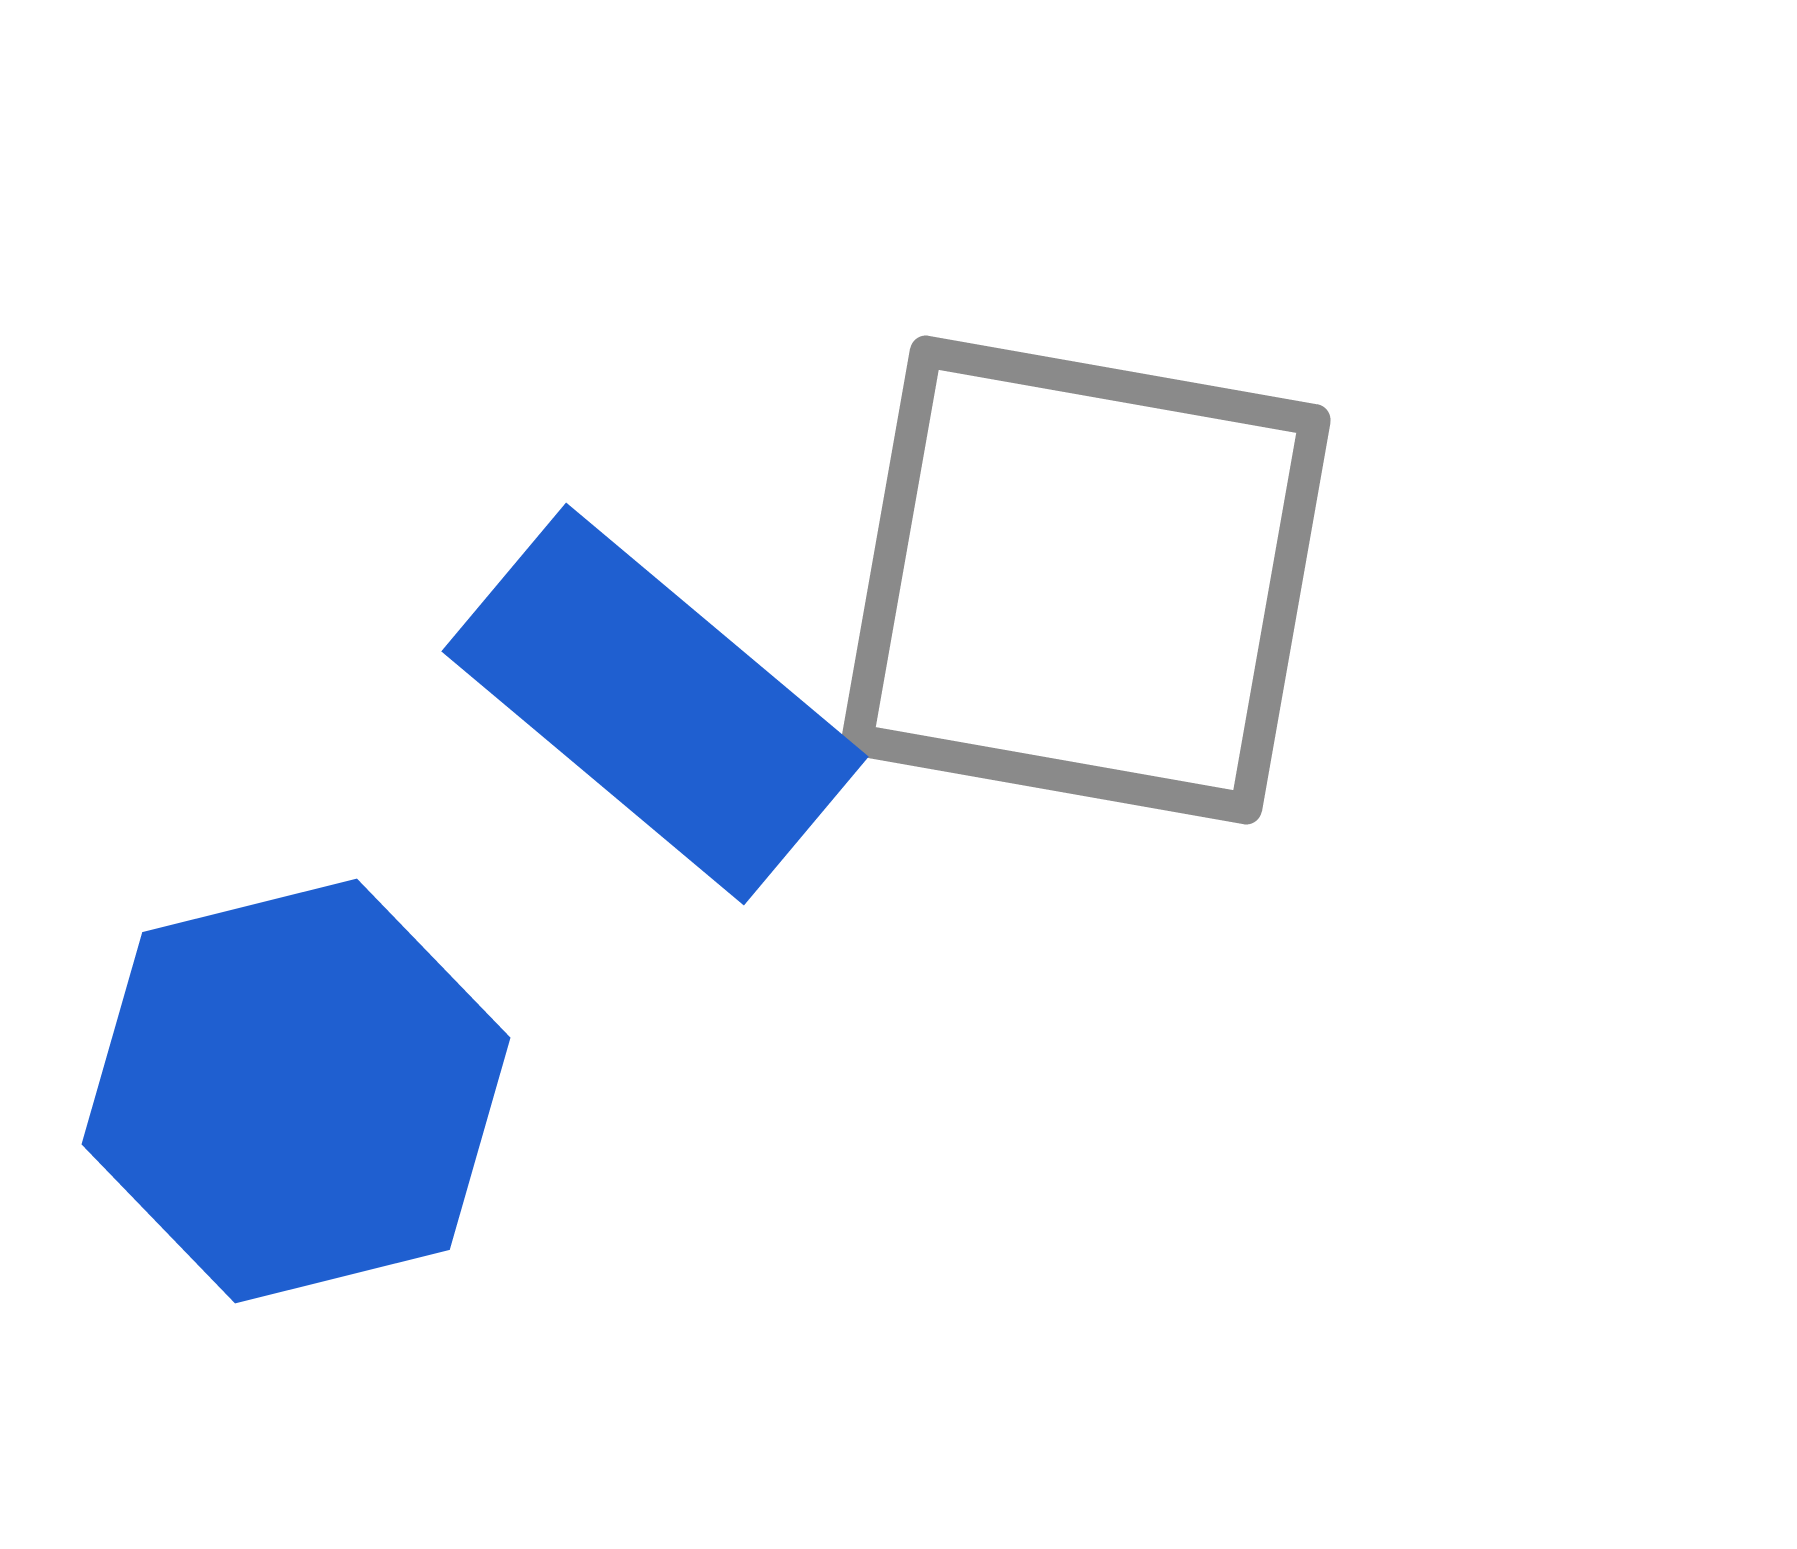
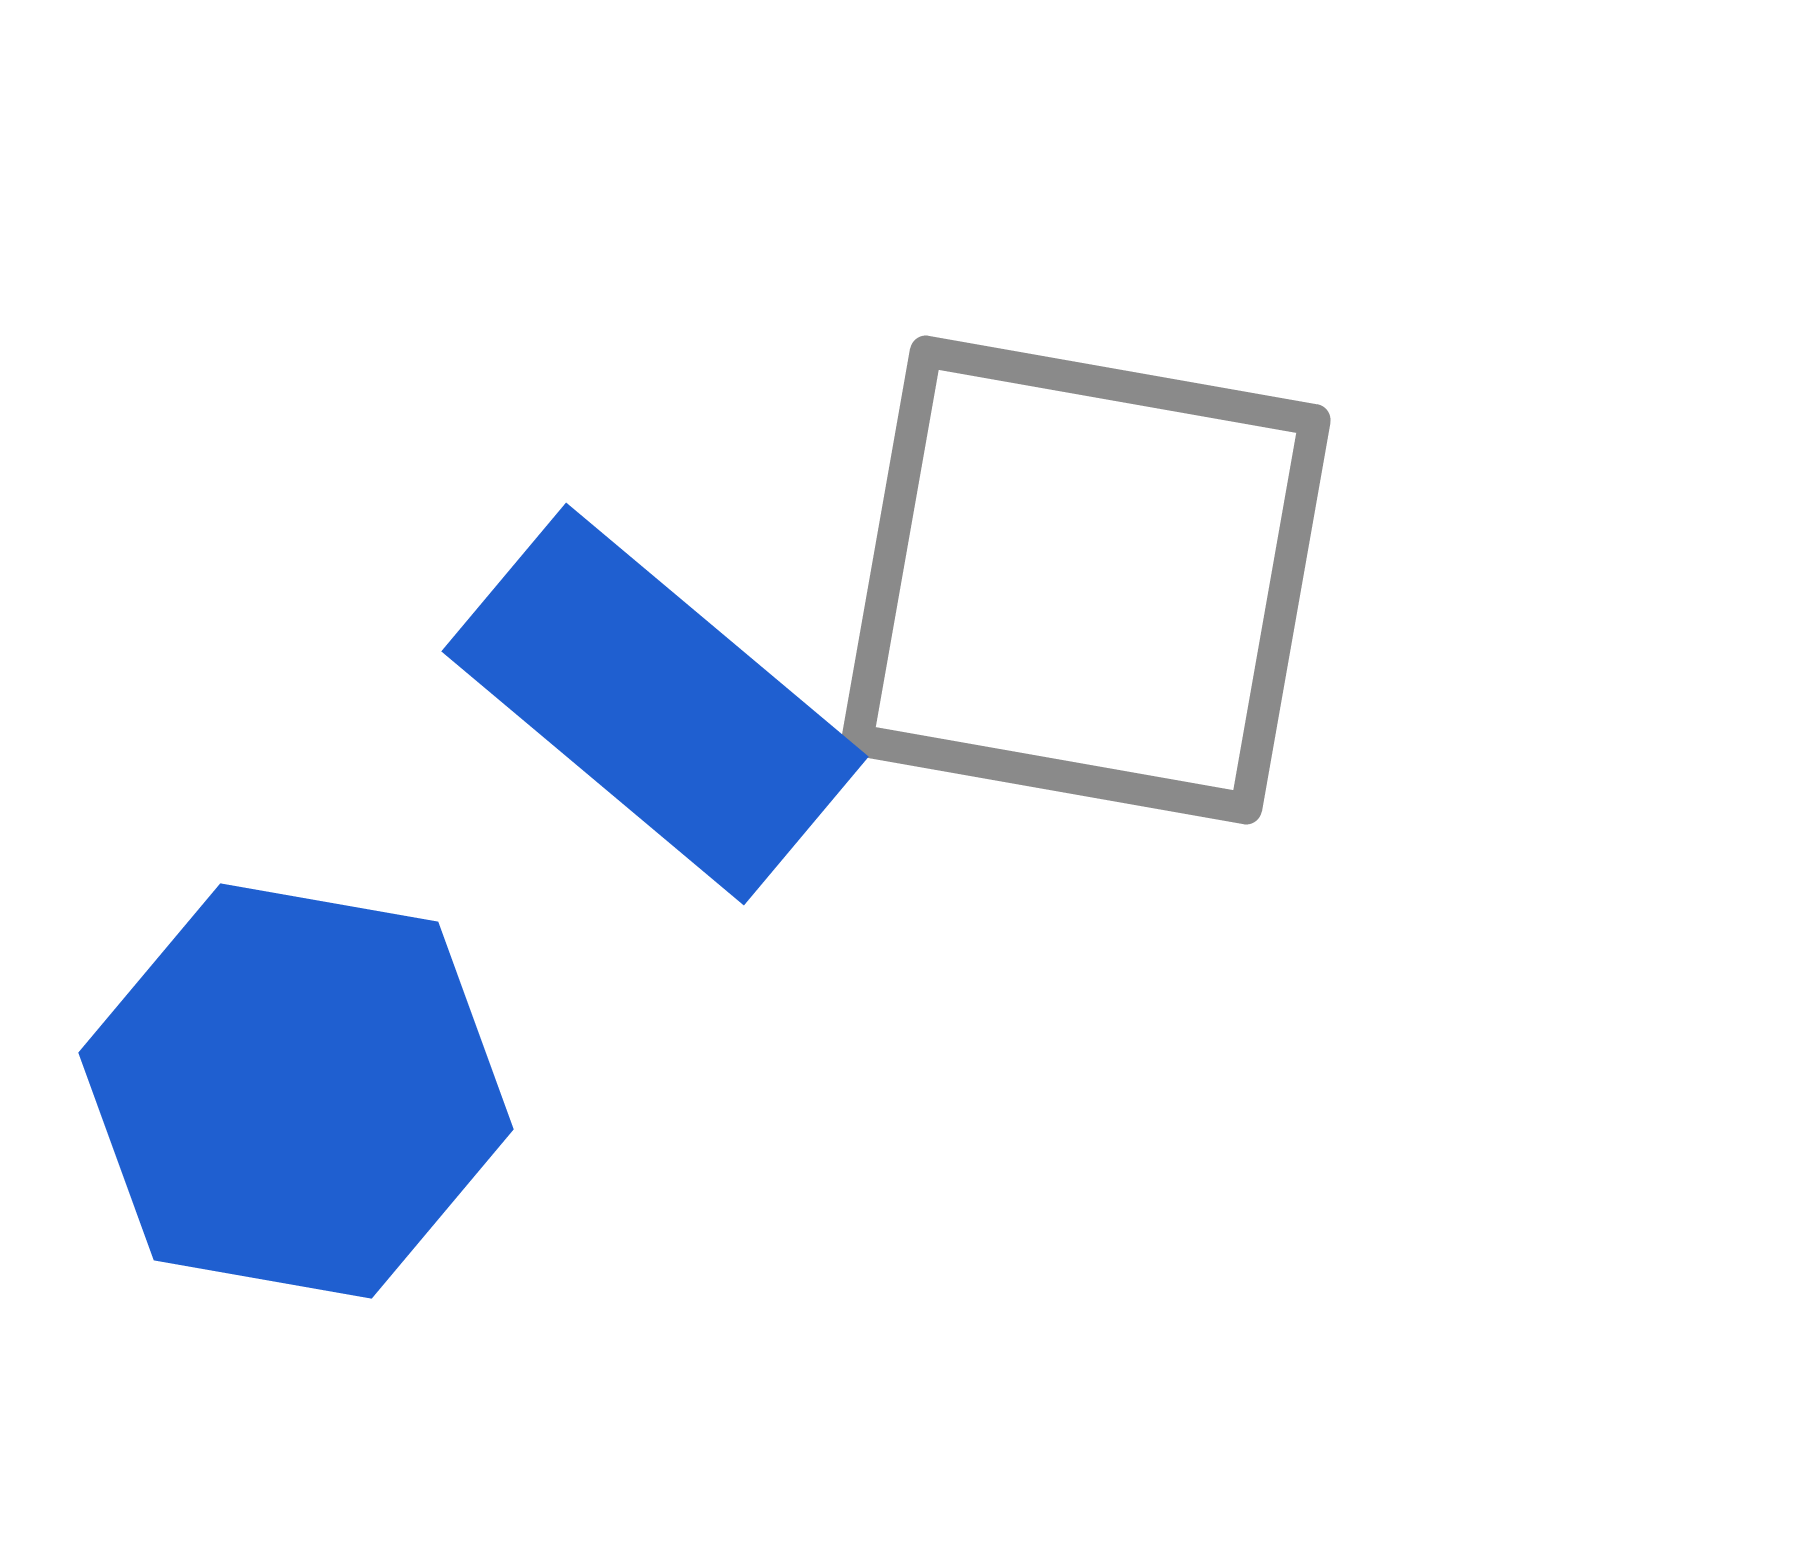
blue hexagon: rotated 24 degrees clockwise
